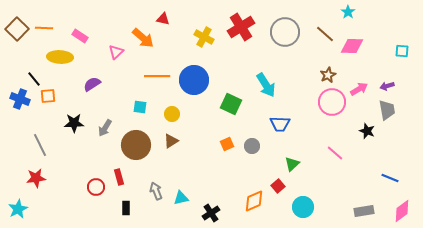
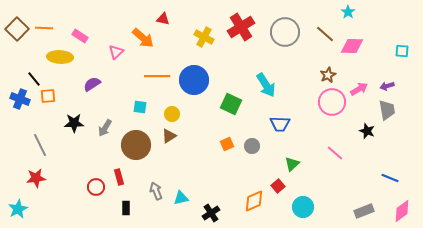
brown triangle at (171, 141): moved 2 px left, 5 px up
gray rectangle at (364, 211): rotated 12 degrees counterclockwise
